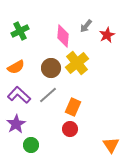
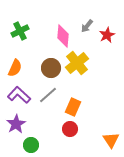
gray arrow: moved 1 px right
orange semicircle: moved 1 px left, 1 px down; rotated 36 degrees counterclockwise
orange triangle: moved 5 px up
